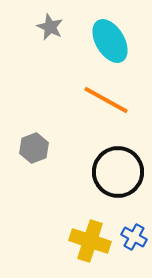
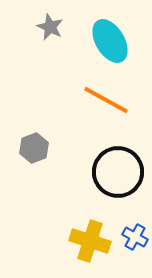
blue cross: moved 1 px right
